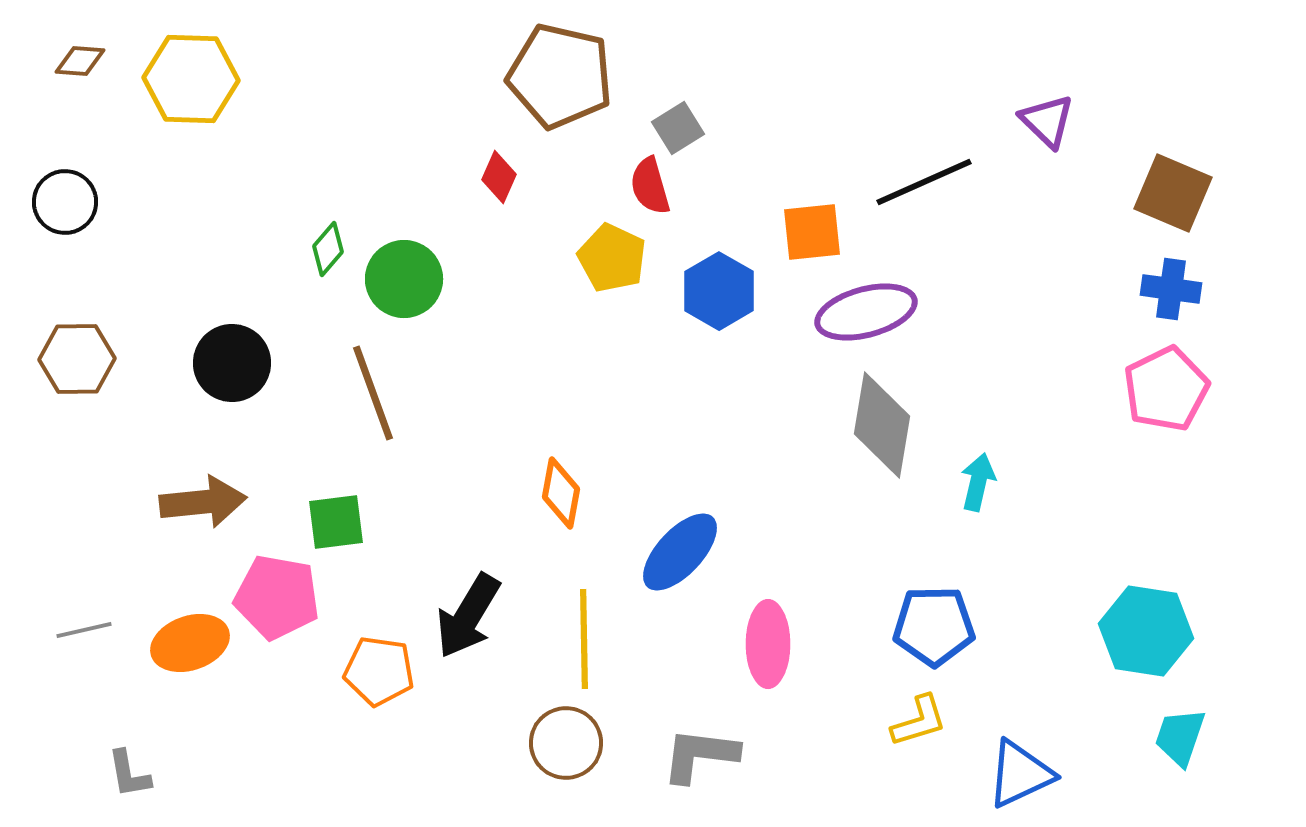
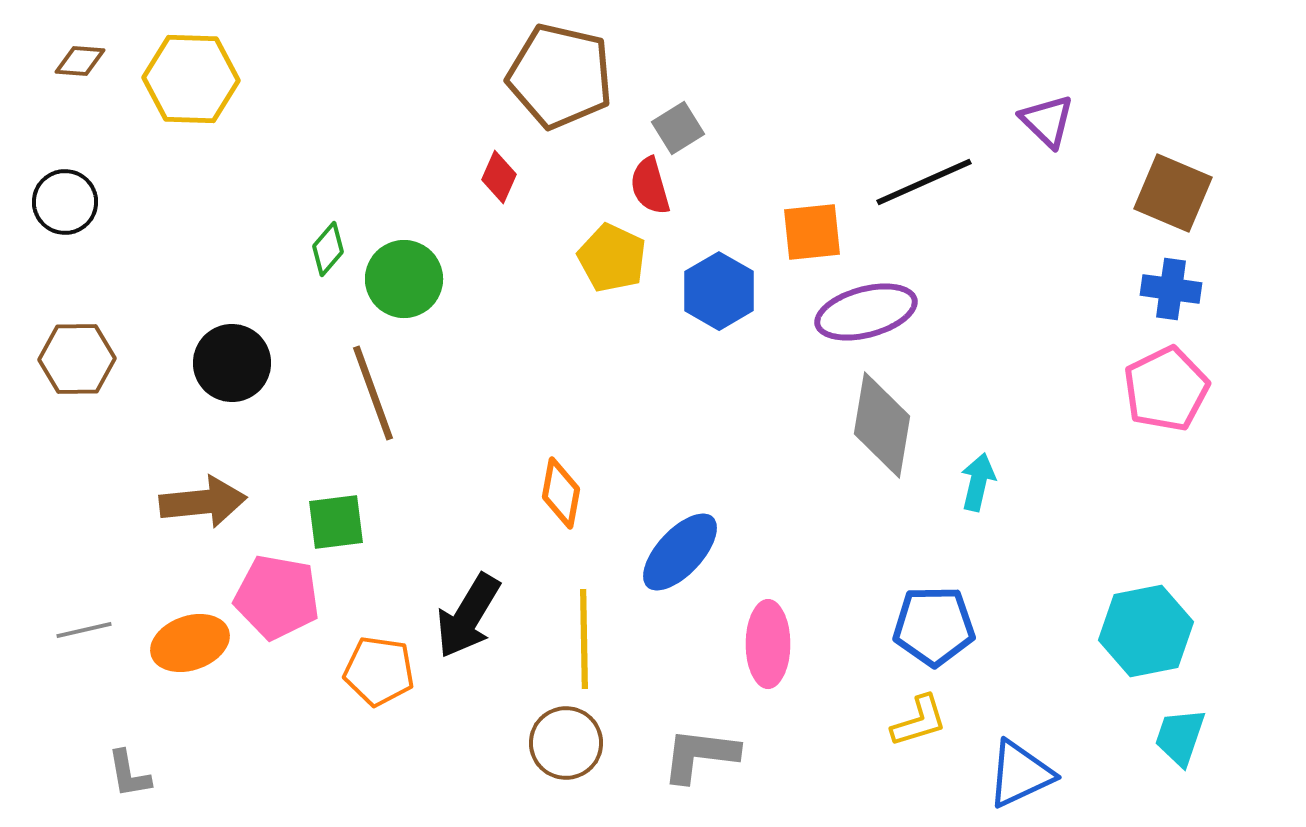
cyan hexagon at (1146, 631): rotated 20 degrees counterclockwise
